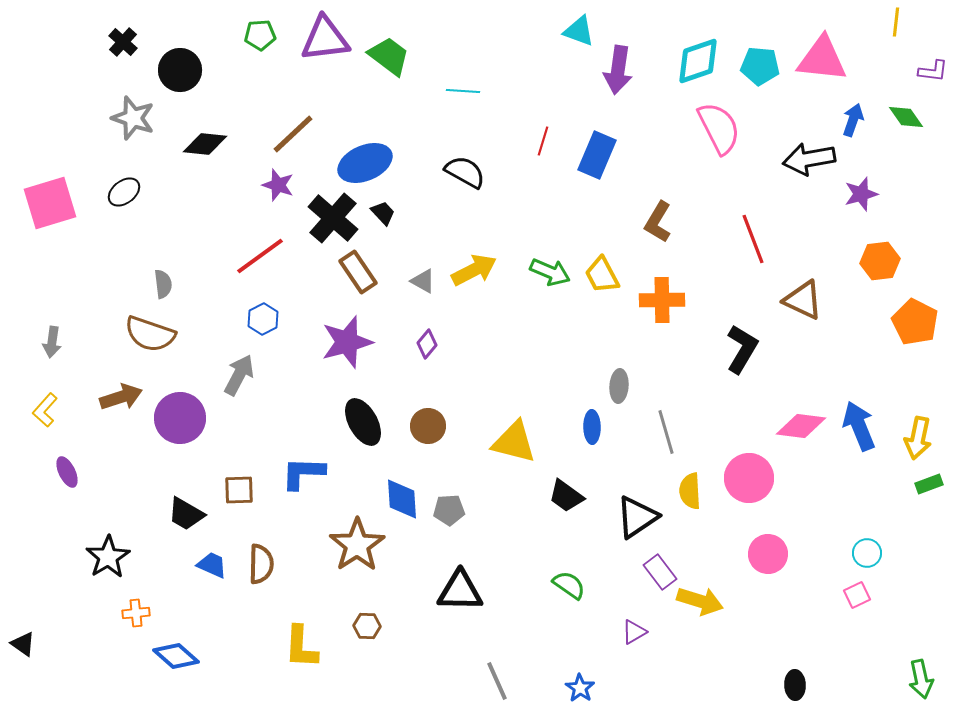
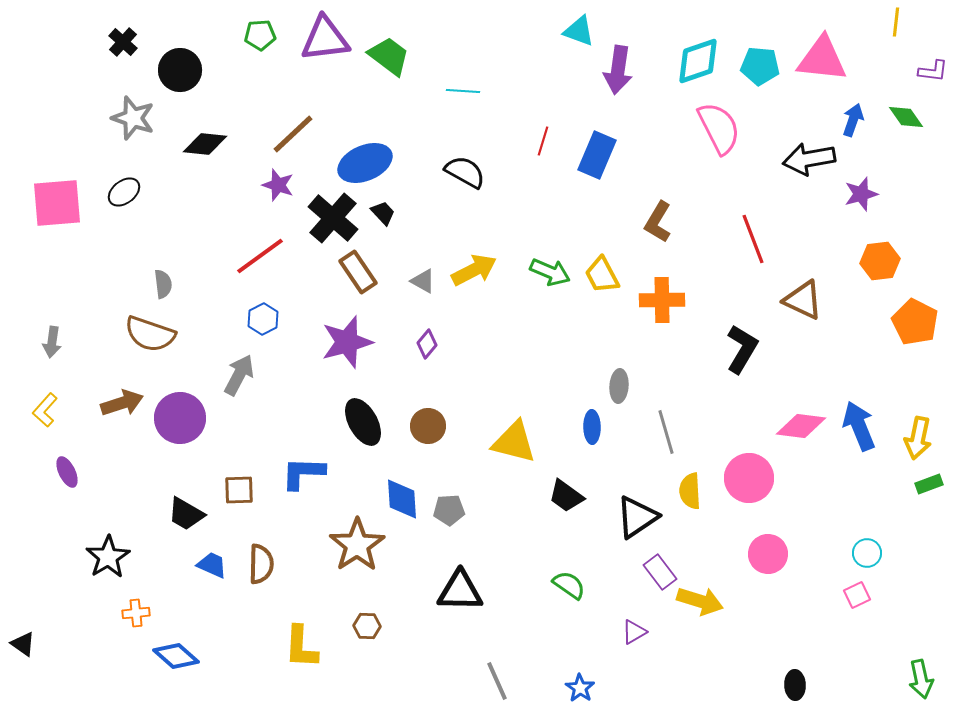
pink square at (50, 203): moved 7 px right; rotated 12 degrees clockwise
brown arrow at (121, 397): moved 1 px right, 6 px down
